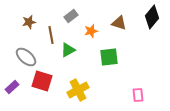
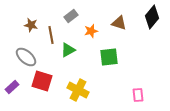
brown star: moved 2 px right, 3 px down; rotated 24 degrees clockwise
yellow cross: rotated 35 degrees counterclockwise
